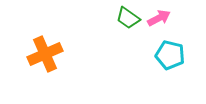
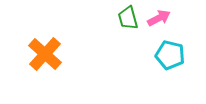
green trapezoid: rotated 40 degrees clockwise
orange cross: rotated 24 degrees counterclockwise
